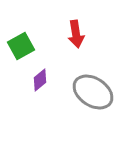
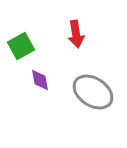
purple diamond: rotated 60 degrees counterclockwise
